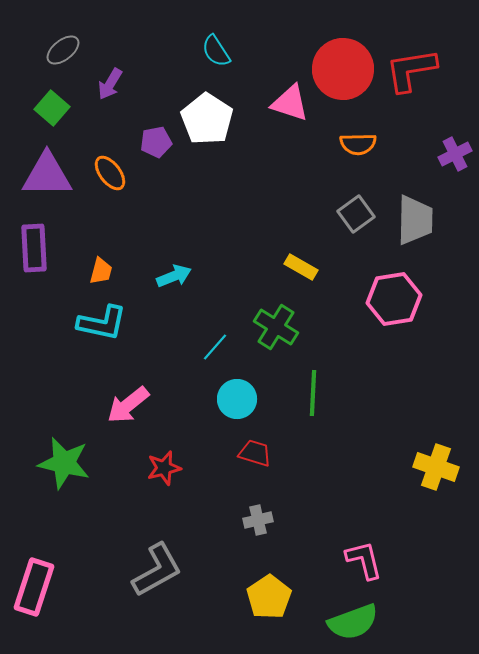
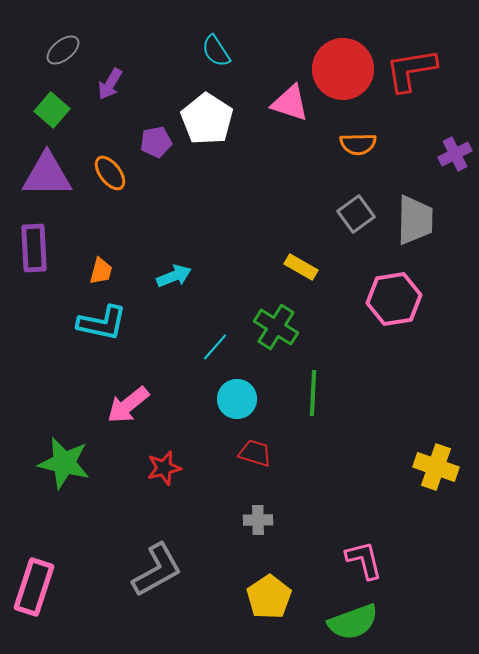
green square: moved 2 px down
gray cross: rotated 12 degrees clockwise
